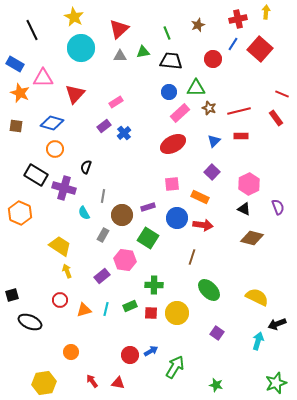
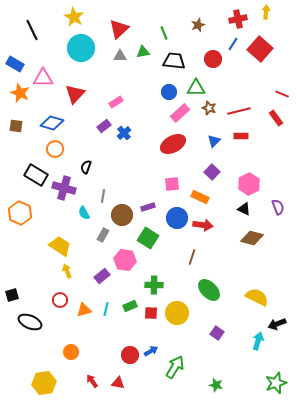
green line at (167, 33): moved 3 px left
black trapezoid at (171, 61): moved 3 px right
